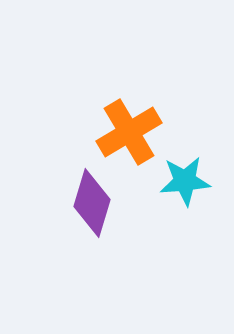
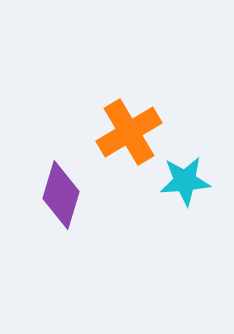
purple diamond: moved 31 px left, 8 px up
